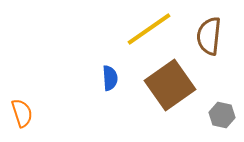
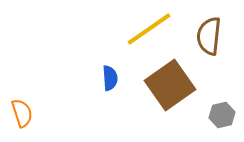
gray hexagon: rotated 25 degrees counterclockwise
